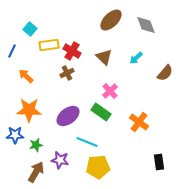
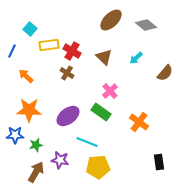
gray diamond: rotated 30 degrees counterclockwise
brown cross: rotated 32 degrees counterclockwise
